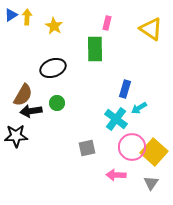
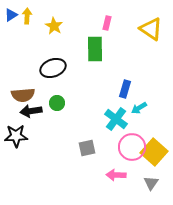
yellow arrow: moved 1 px up
brown semicircle: rotated 55 degrees clockwise
